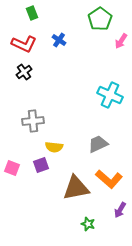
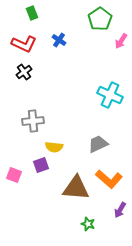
pink square: moved 2 px right, 7 px down
brown triangle: rotated 16 degrees clockwise
